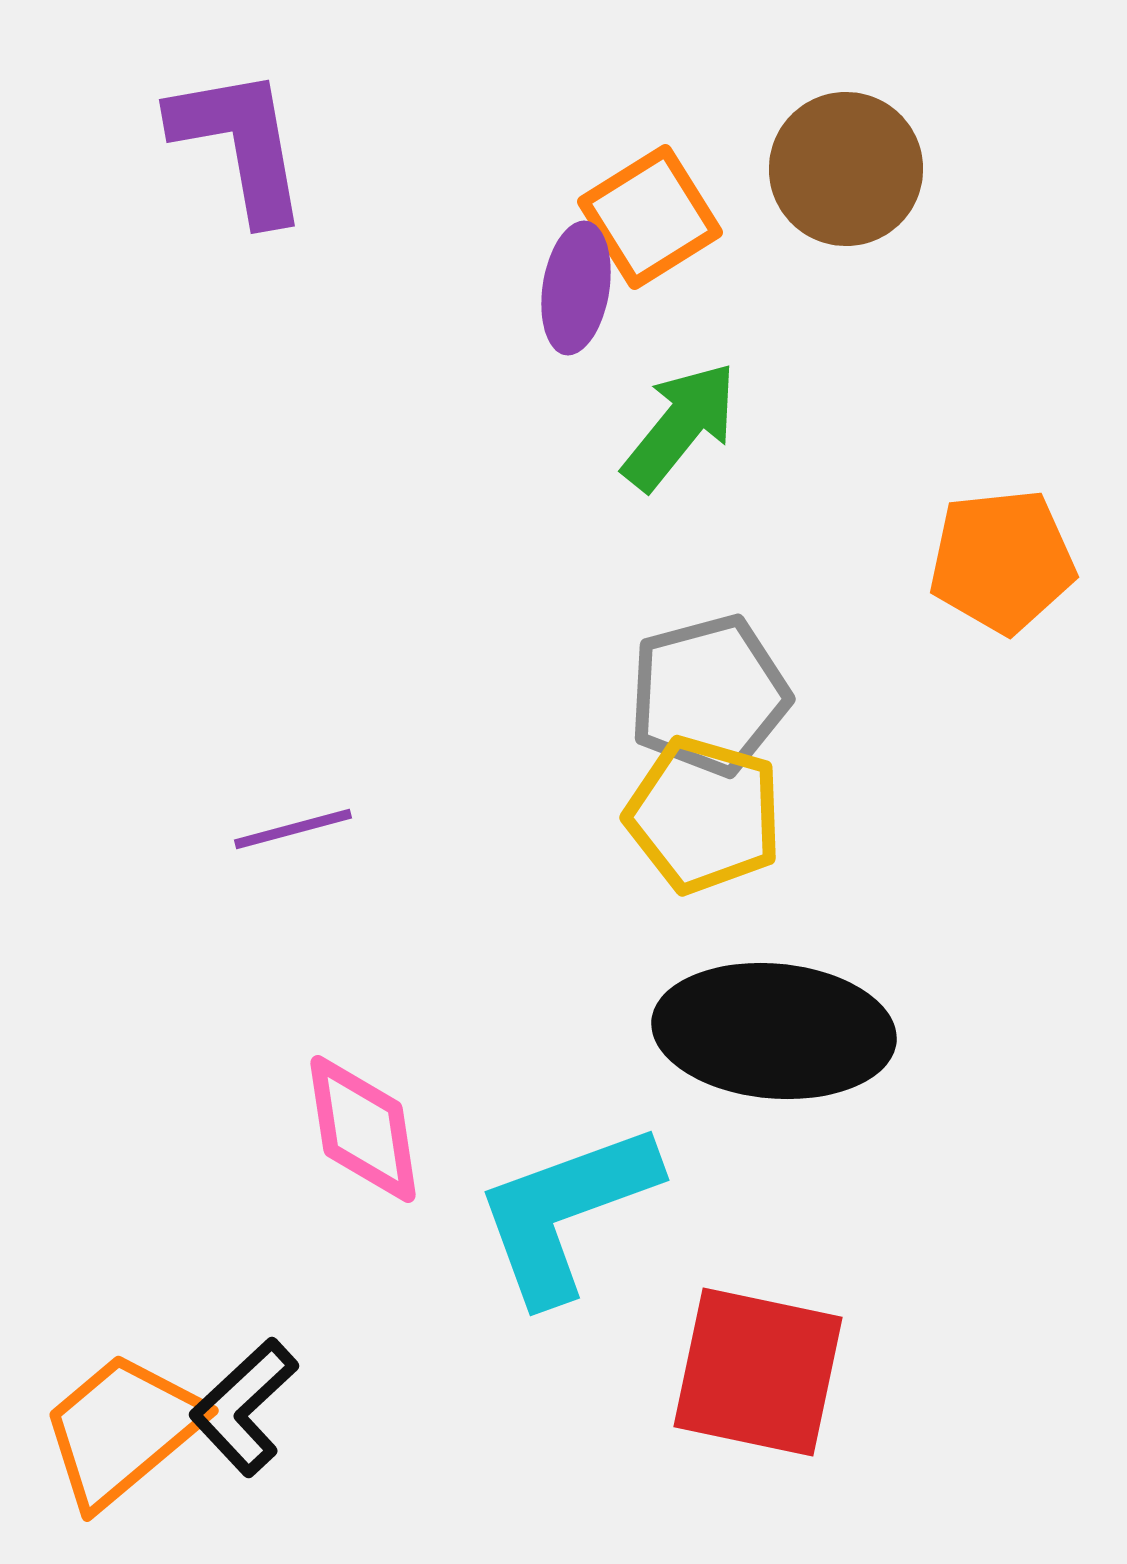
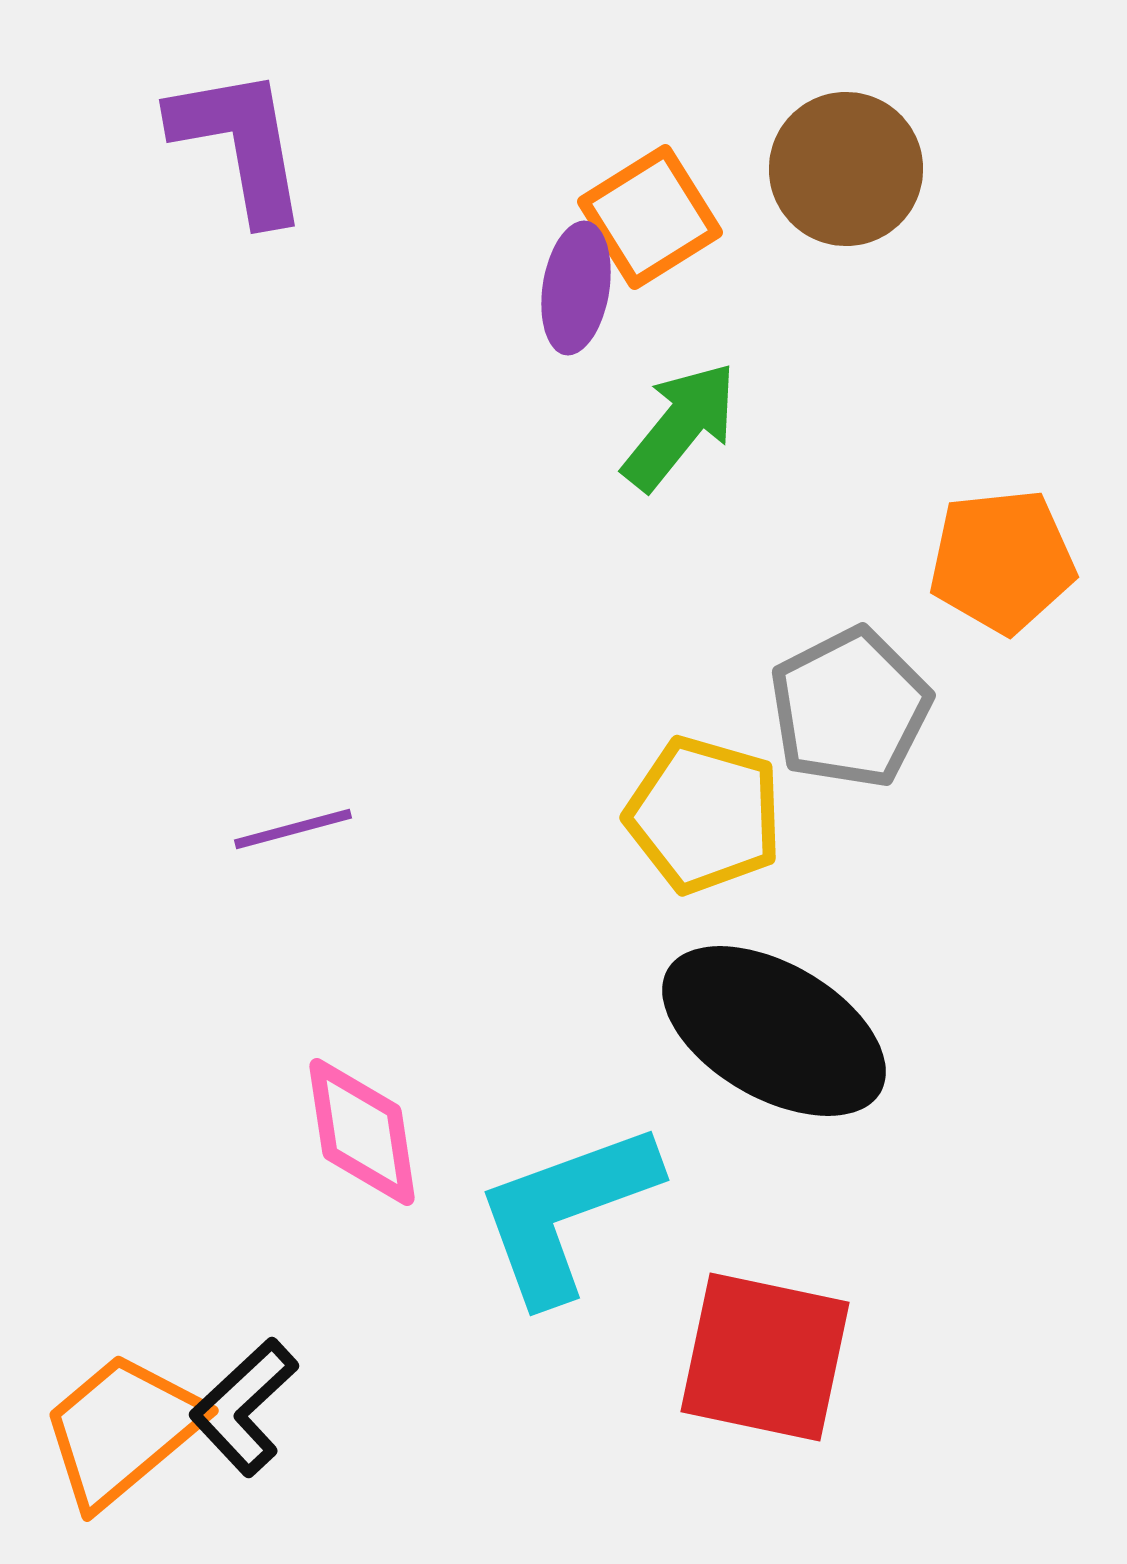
gray pentagon: moved 141 px right, 13 px down; rotated 12 degrees counterclockwise
black ellipse: rotated 25 degrees clockwise
pink diamond: moved 1 px left, 3 px down
red square: moved 7 px right, 15 px up
